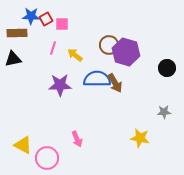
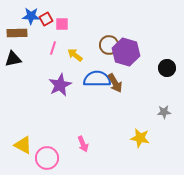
purple star: rotated 25 degrees counterclockwise
pink arrow: moved 6 px right, 5 px down
